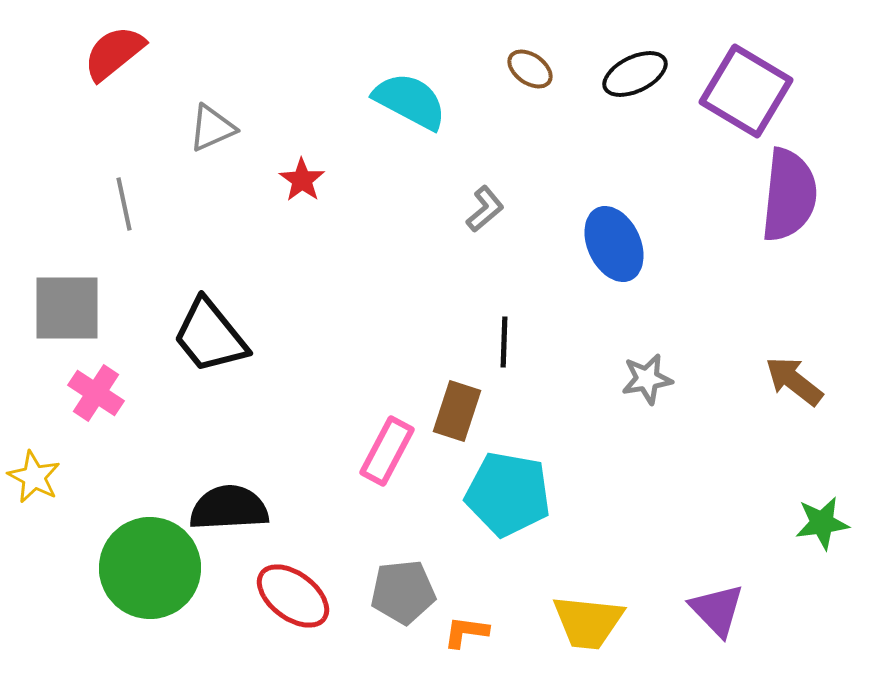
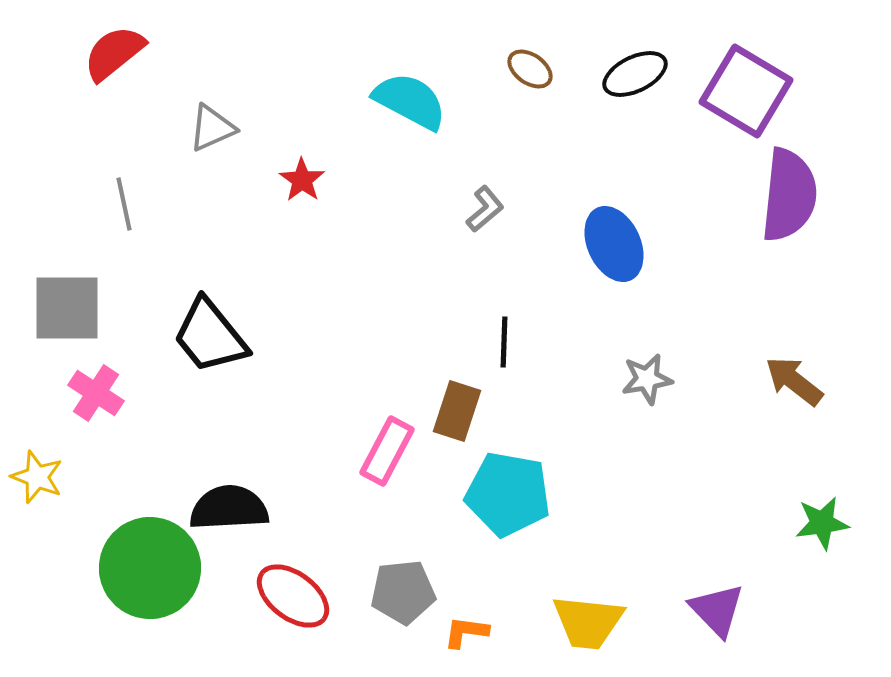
yellow star: moved 3 px right; rotated 6 degrees counterclockwise
